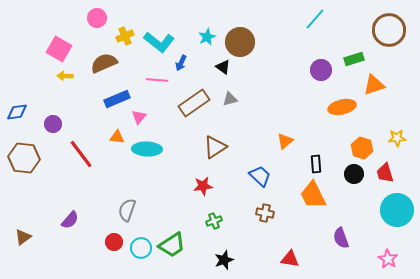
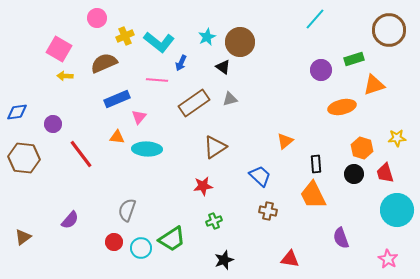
brown cross at (265, 213): moved 3 px right, 2 px up
green trapezoid at (172, 245): moved 6 px up
